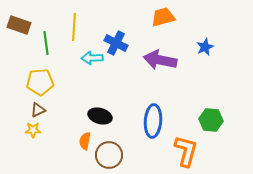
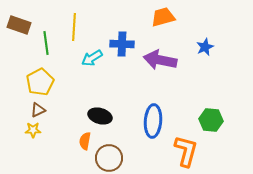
blue cross: moved 6 px right, 1 px down; rotated 25 degrees counterclockwise
cyan arrow: rotated 30 degrees counterclockwise
yellow pentagon: rotated 24 degrees counterclockwise
brown circle: moved 3 px down
